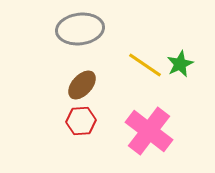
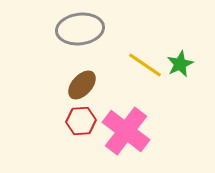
pink cross: moved 23 px left
